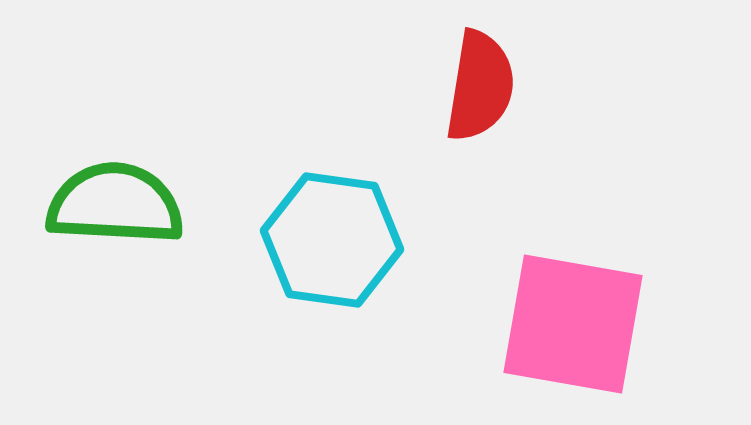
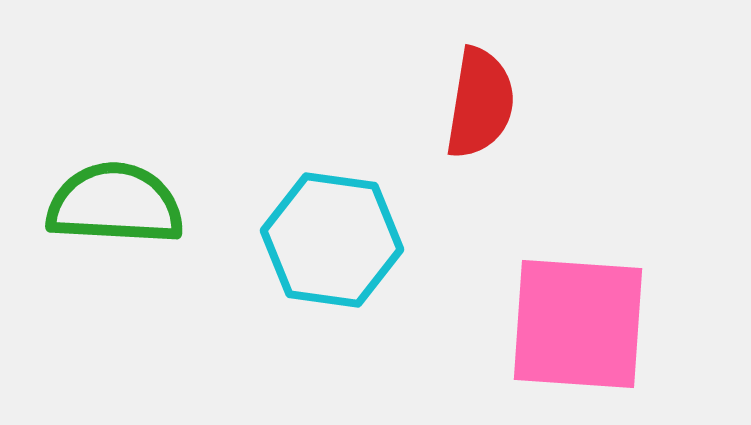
red semicircle: moved 17 px down
pink square: moved 5 px right; rotated 6 degrees counterclockwise
